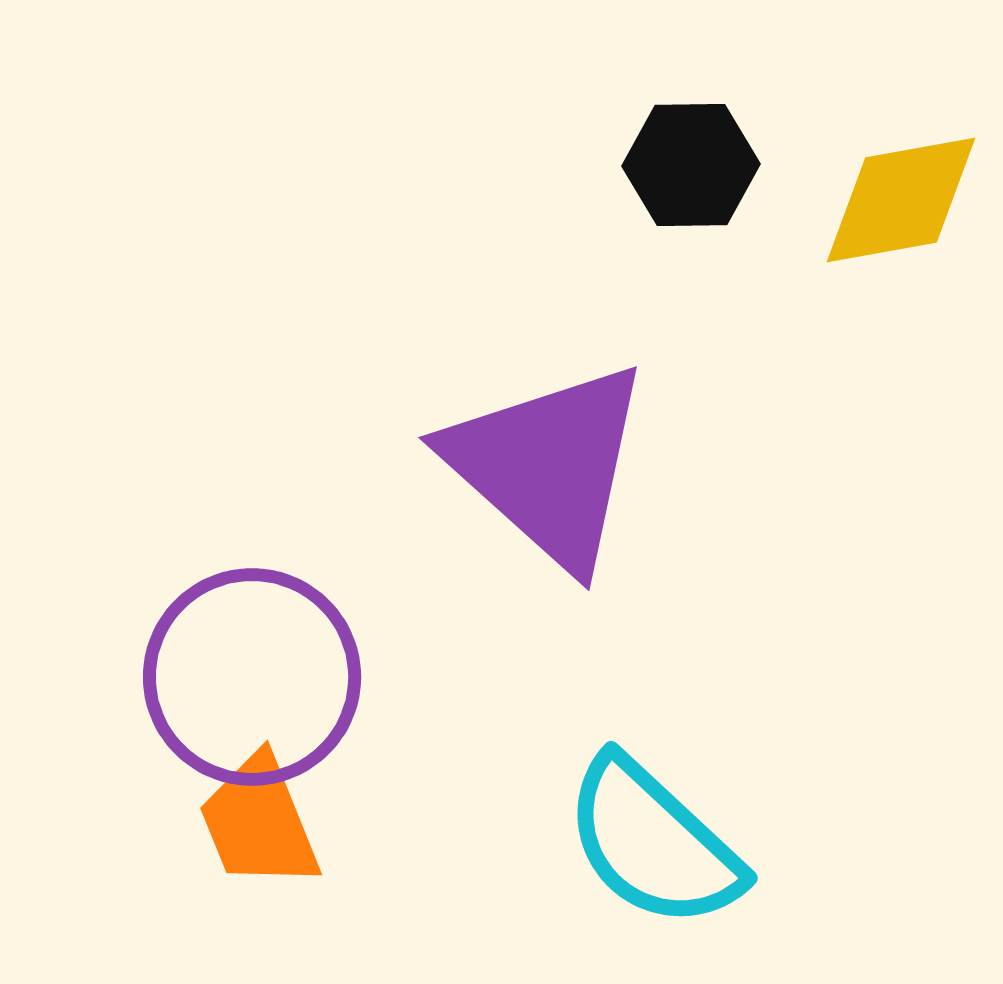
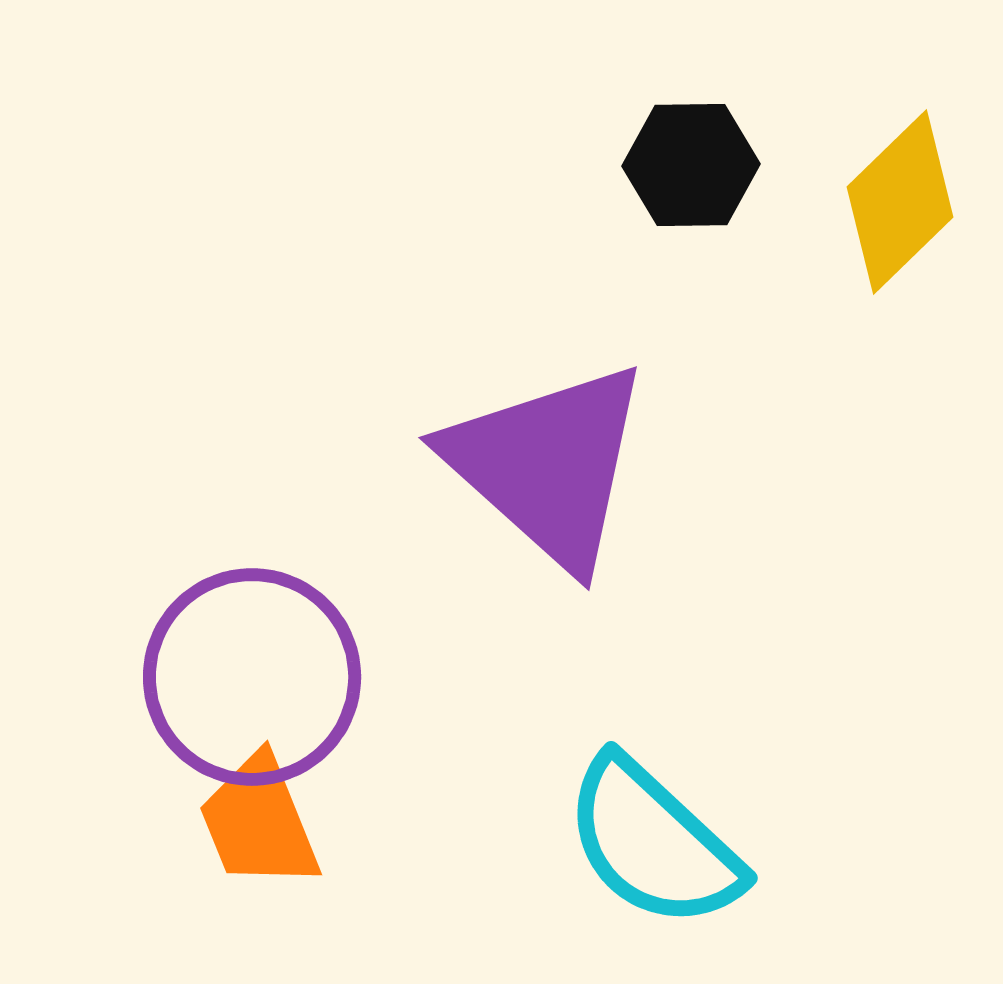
yellow diamond: moved 1 px left, 2 px down; rotated 34 degrees counterclockwise
